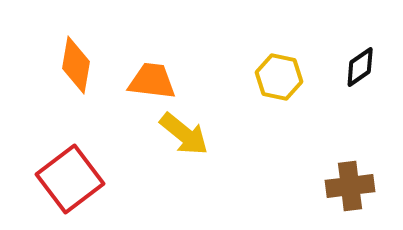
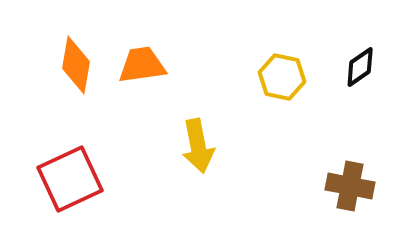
yellow hexagon: moved 3 px right
orange trapezoid: moved 10 px left, 16 px up; rotated 15 degrees counterclockwise
yellow arrow: moved 14 px right, 12 px down; rotated 40 degrees clockwise
red square: rotated 12 degrees clockwise
brown cross: rotated 18 degrees clockwise
